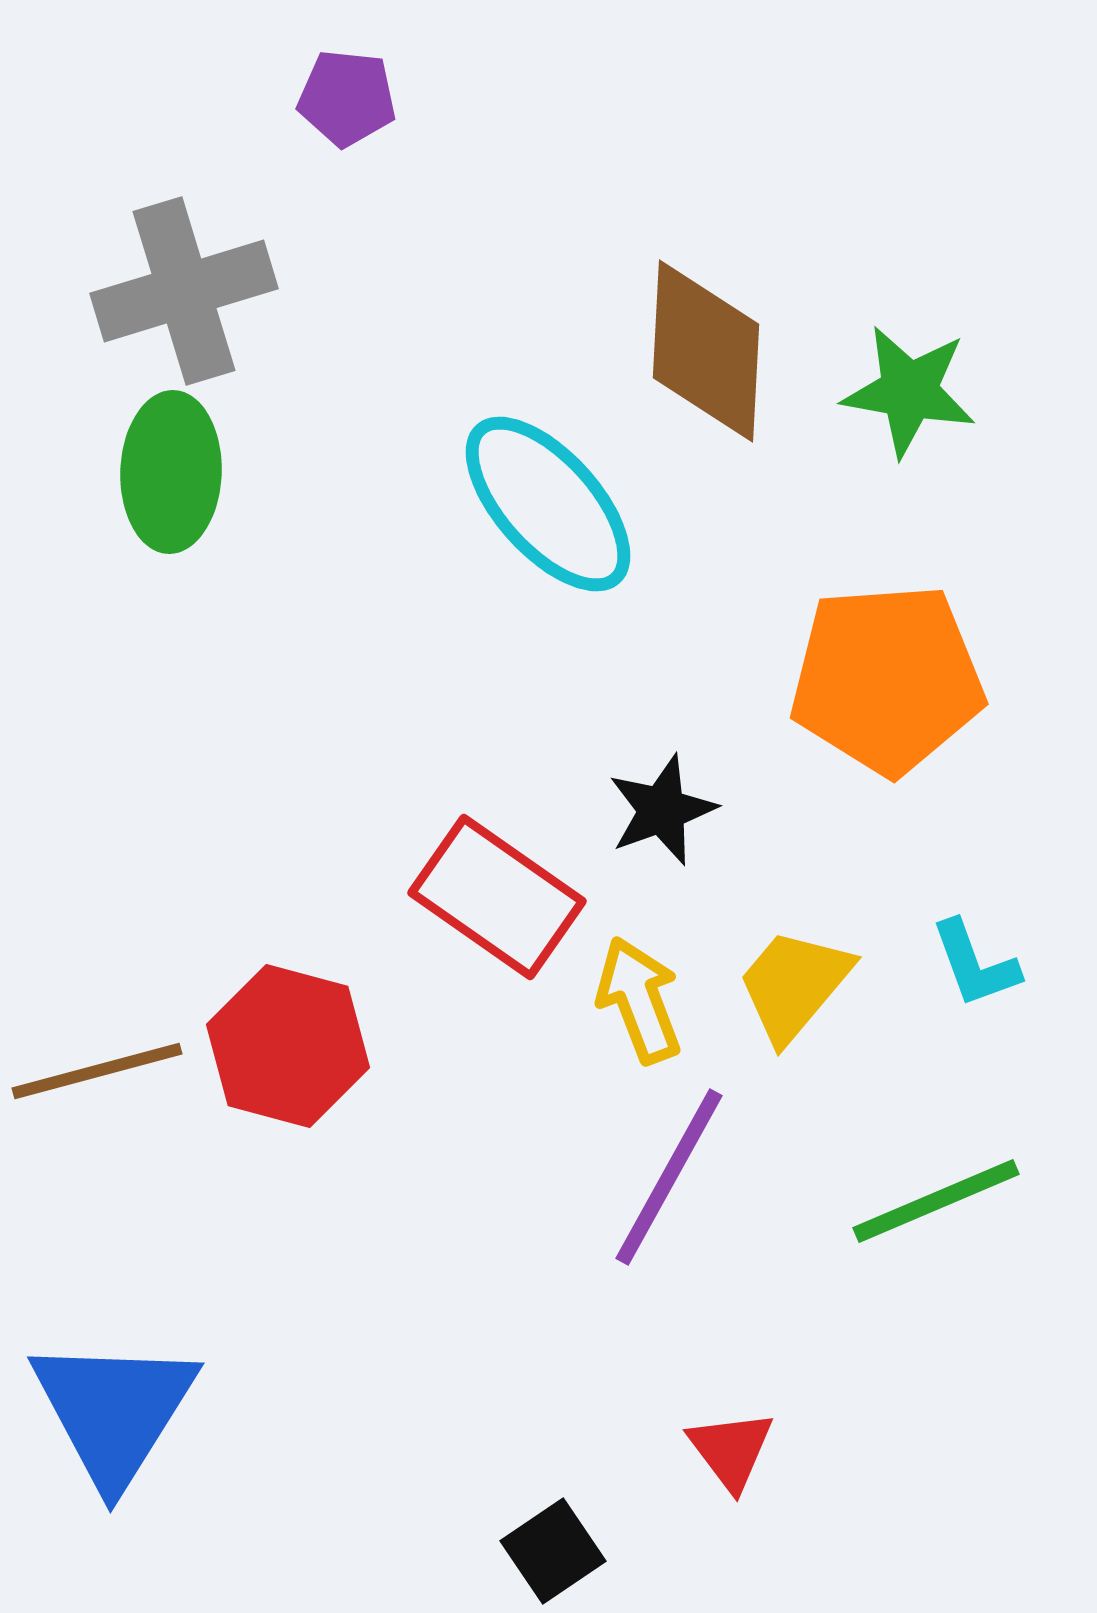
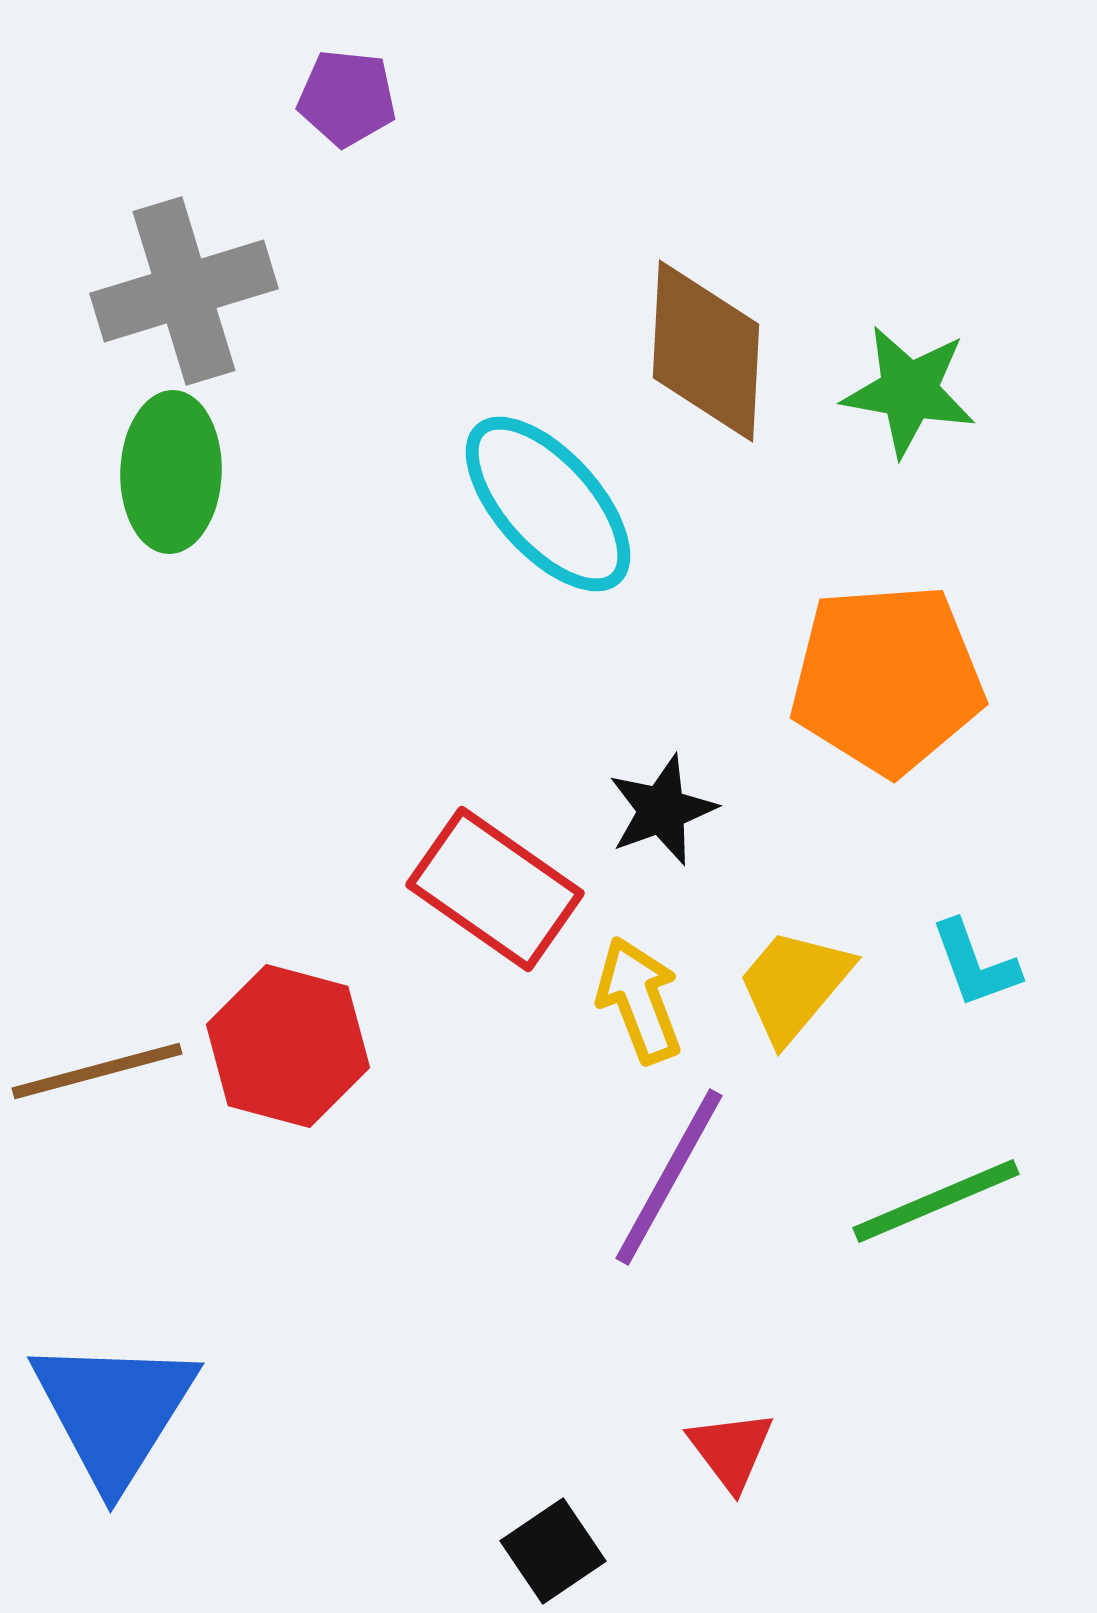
red rectangle: moved 2 px left, 8 px up
